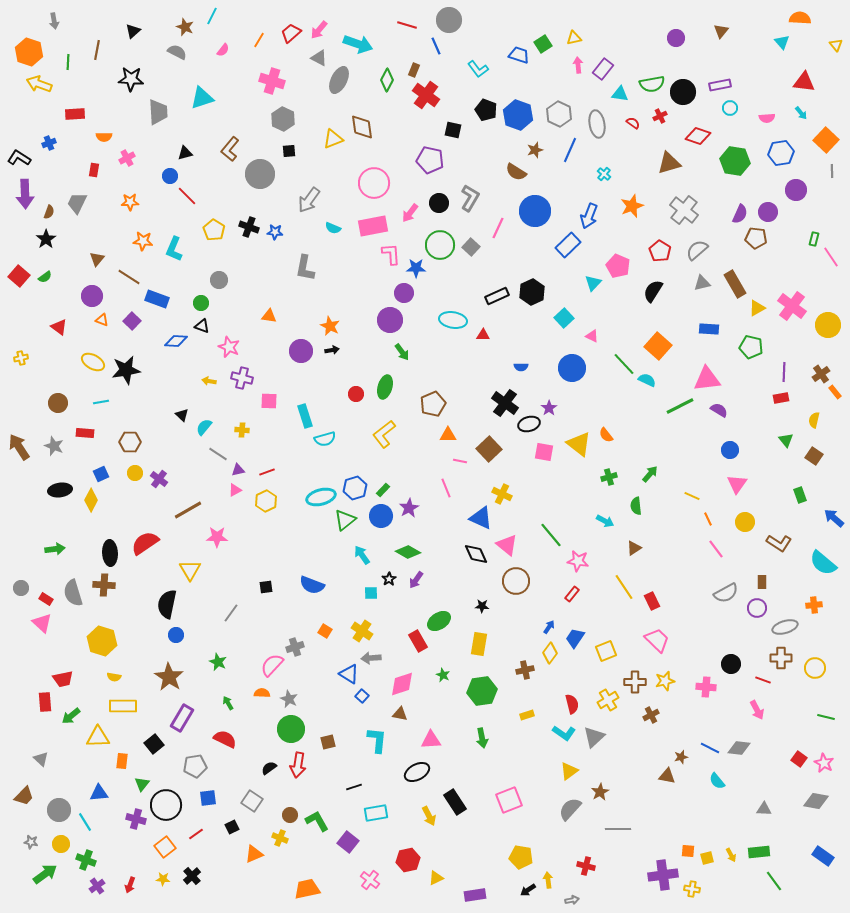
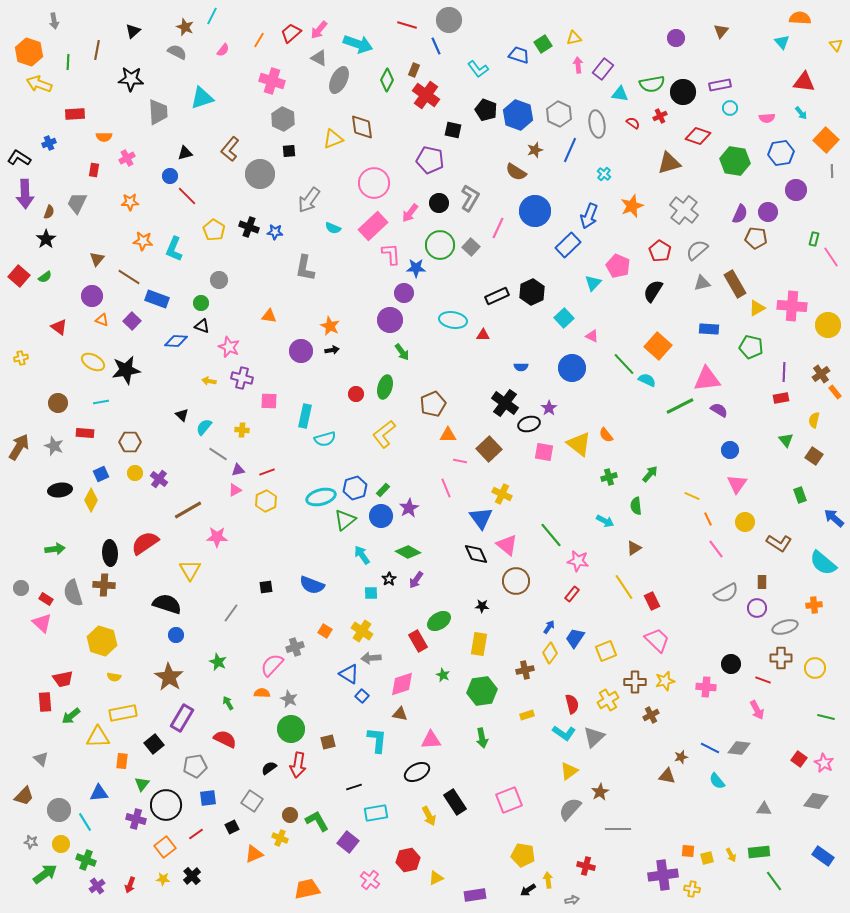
pink rectangle at (373, 226): rotated 32 degrees counterclockwise
pink cross at (792, 306): rotated 32 degrees counterclockwise
cyan rectangle at (305, 416): rotated 30 degrees clockwise
brown arrow at (19, 447): rotated 64 degrees clockwise
blue triangle at (481, 518): rotated 30 degrees clockwise
black semicircle at (167, 604): rotated 96 degrees clockwise
yellow rectangle at (123, 706): moved 7 px down; rotated 12 degrees counterclockwise
yellow pentagon at (521, 857): moved 2 px right, 2 px up
